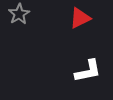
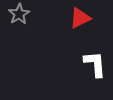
white L-shape: moved 7 px right, 7 px up; rotated 84 degrees counterclockwise
